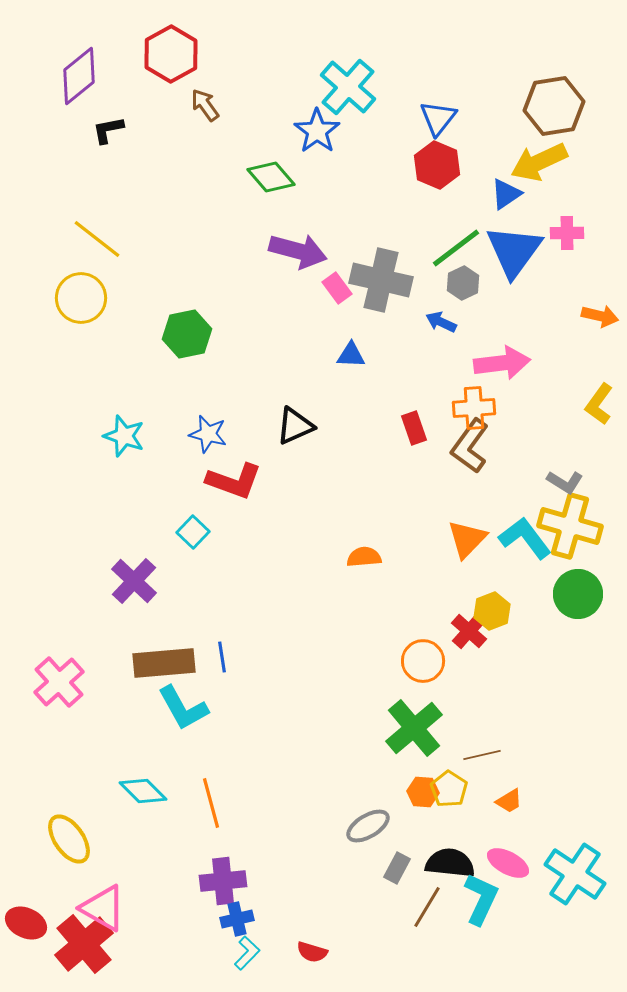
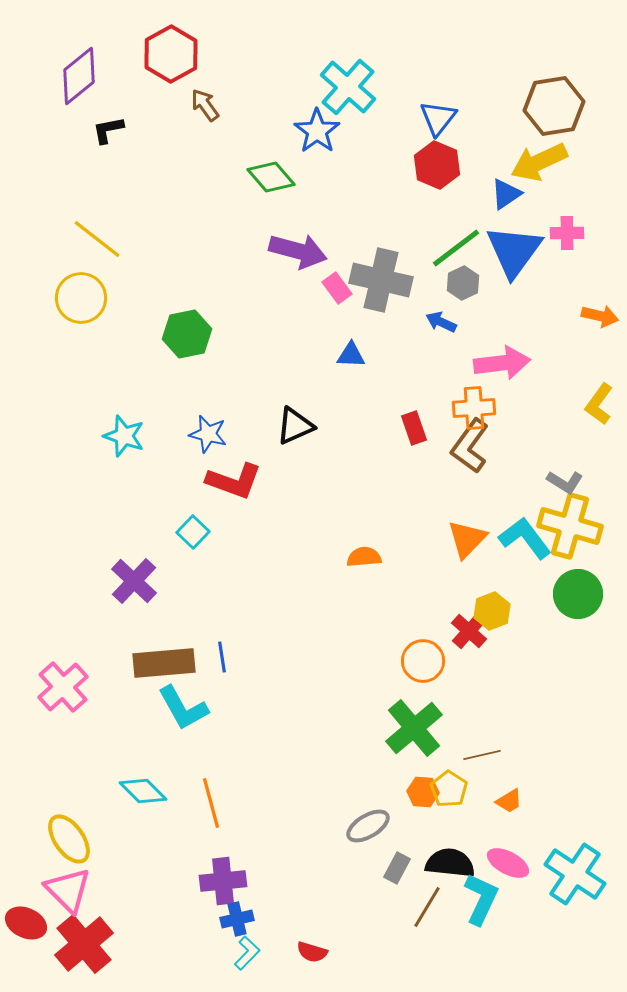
pink cross at (59, 682): moved 4 px right, 5 px down
pink triangle at (103, 908): moved 35 px left, 18 px up; rotated 15 degrees clockwise
